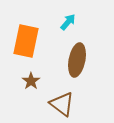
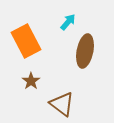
orange rectangle: rotated 40 degrees counterclockwise
brown ellipse: moved 8 px right, 9 px up
